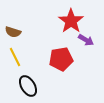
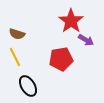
brown semicircle: moved 4 px right, 2 px down
